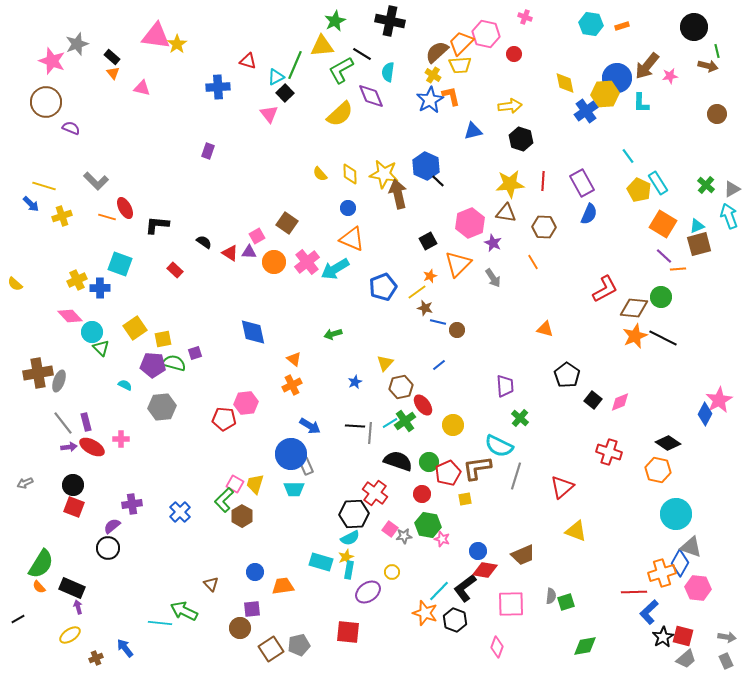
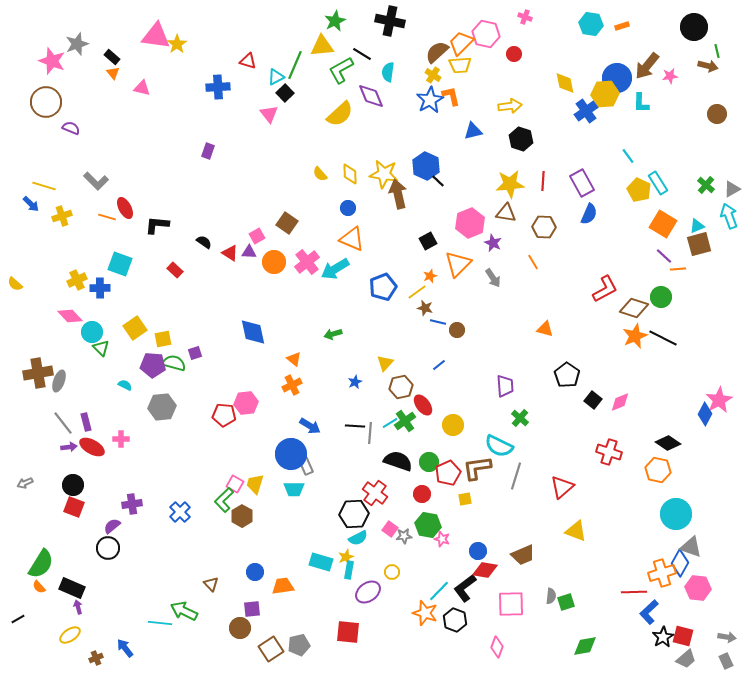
brown diamond at (634, 308): rotated 12 degrees clockwise
red pentagon at (224, 419): moved 4 px up
cyan semicircle at (350, 538): moved 8 px right
